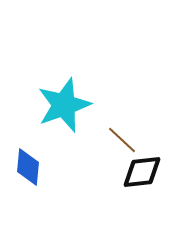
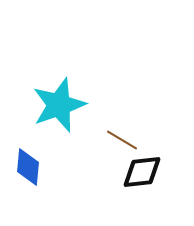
cyan star: moved 5 px left
brown line: rotated 12 degrees counterclockwise
